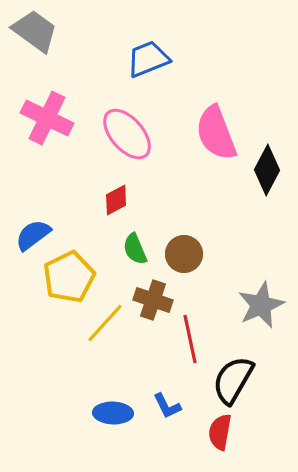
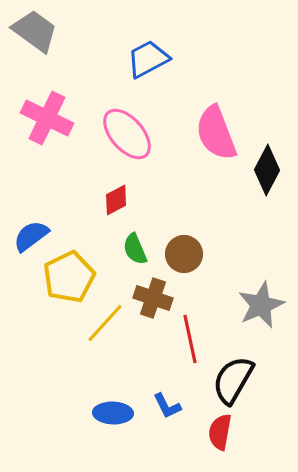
blue trapezoid: rotated 6 degrees counterclockwise
blue semicircle: moved 2 px left, 1 px down
brown cross: moved 2 px up
